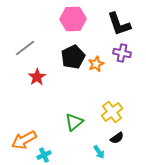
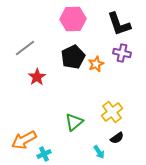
cyan cross: moved 1 px up
